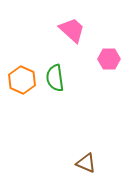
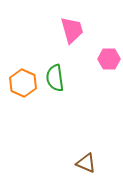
pink trapezoid: rotated 32 degrees clockwise
orange hexagon: moved 1 px right, 3 px down
